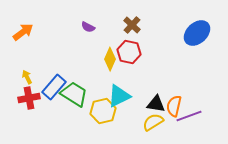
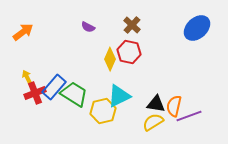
blue ellipse: moved 5 px up
red cross: moved 6 px right, 5 px up; rotated 10 degrees counterclockwise
